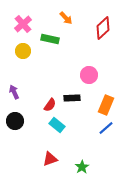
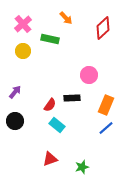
purple arrow: moved 1 px right; rotated 64 degrees clockwise
green star: rotated 16 degrees clockwise
